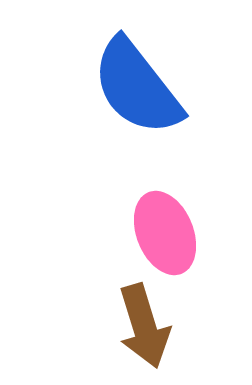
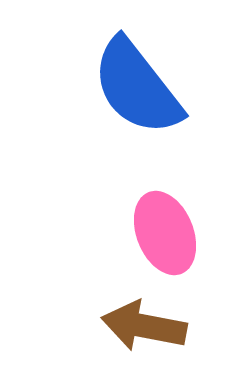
brown arrow: rotated 118 degrees clockwise
